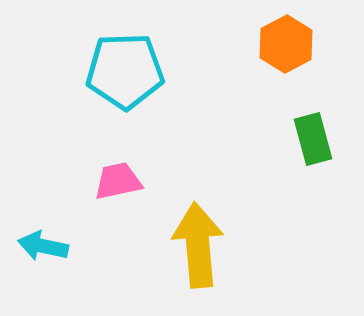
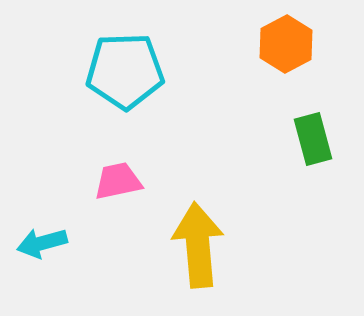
cyan arrow: moved 1 px left, 3 px up; rotated 27 degrees counterclockwise
